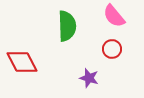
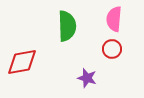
pink semicircle: moved 3 px down; rotated 45 degrees clockwise
red diamond: rotated 72 degrees counterclockwise
purple star: moved 2 px left
